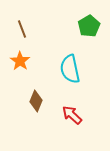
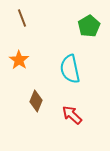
brown line: moved 11 px up
orange star: moved 1 px left, 1 px up
